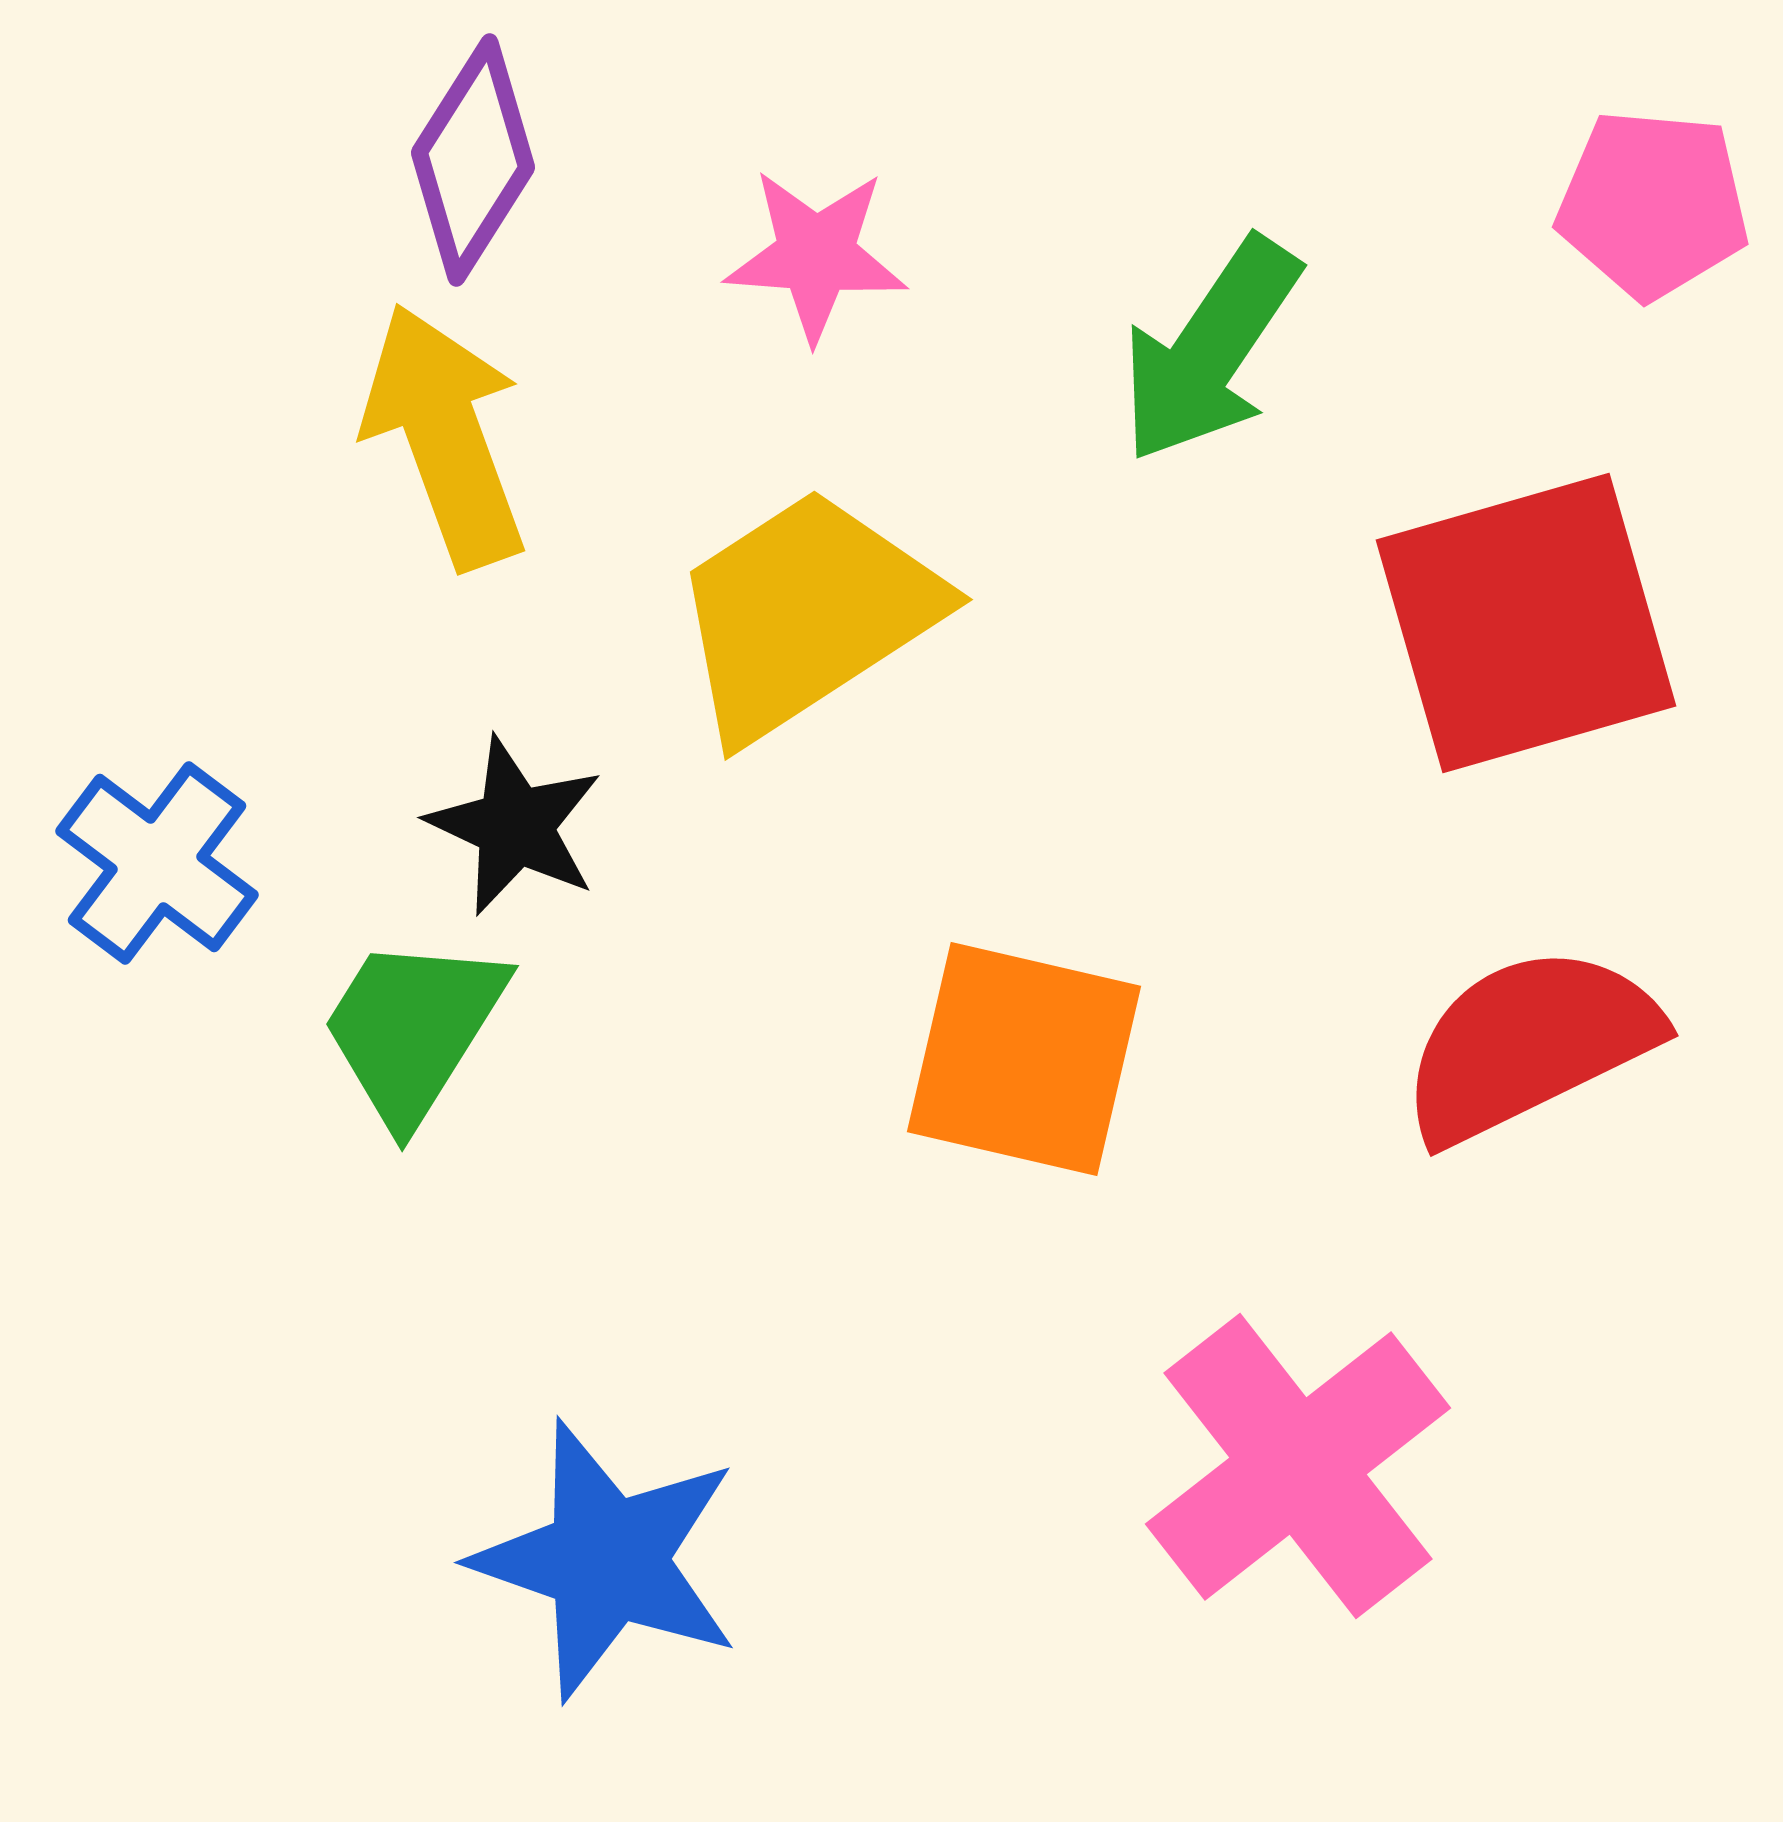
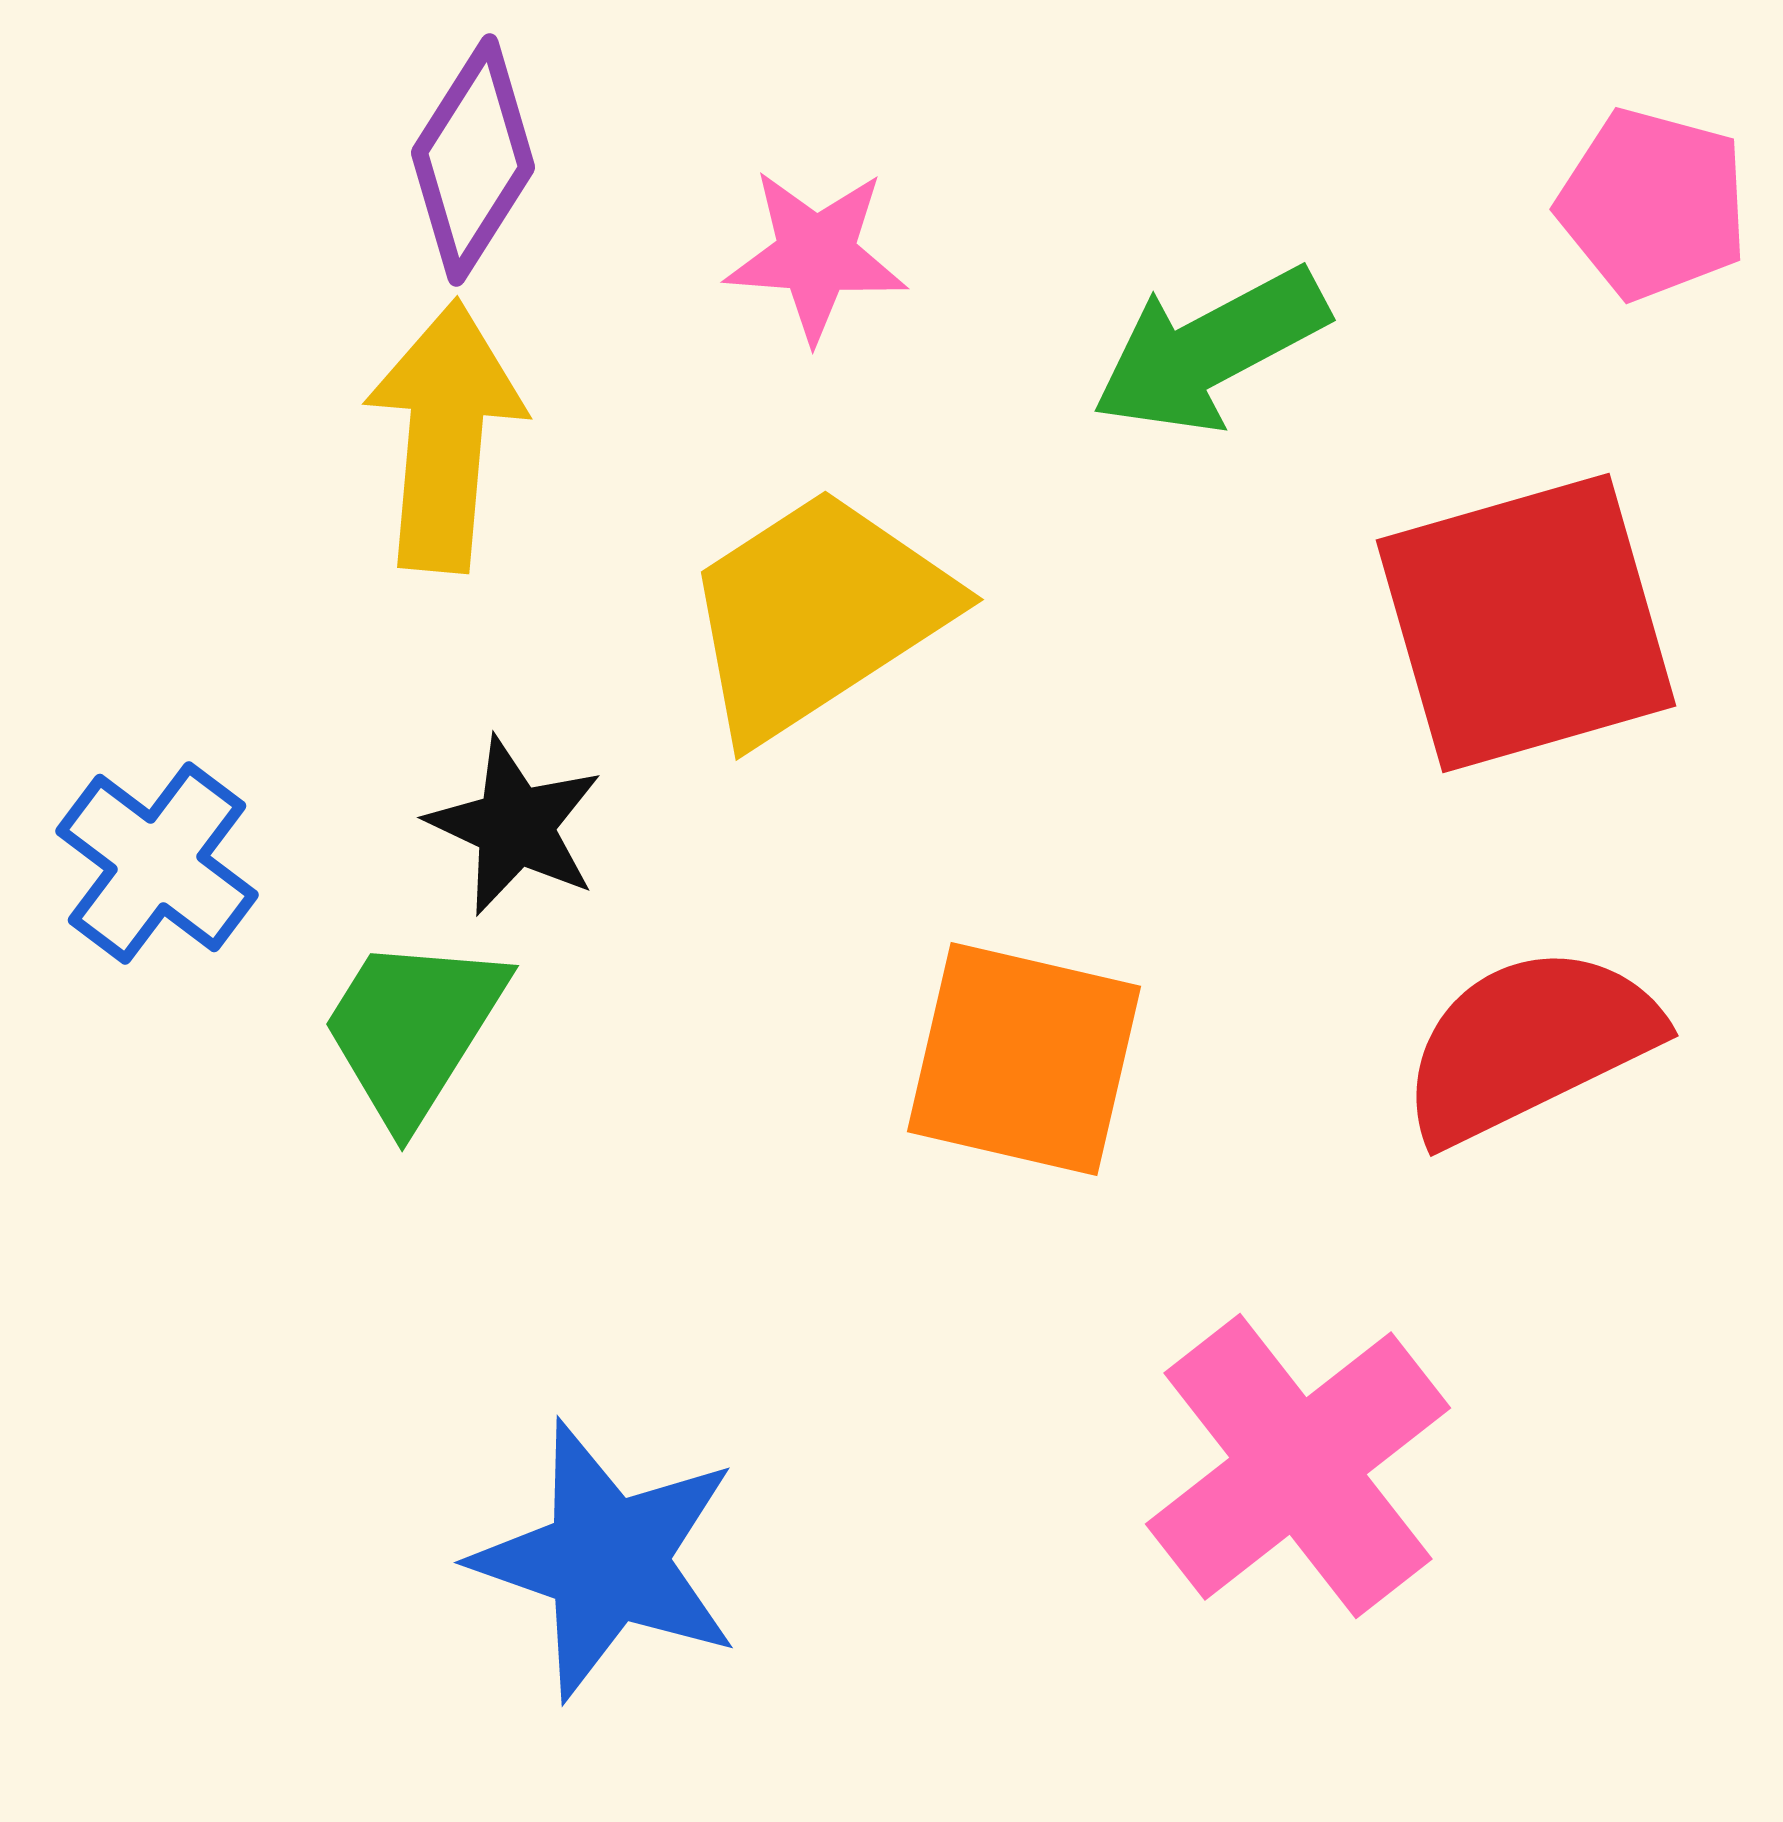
pink pentagon: rotated 10 degrees clockwise
green arrow: rotated 28 degrees clockwise
yellow arrow: rotated 25 degrees clockwise
yellow trapezoid: moved 11 px right
